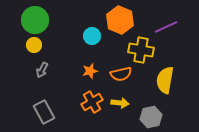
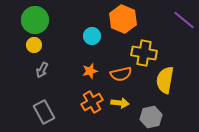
orange hexagon: moved 3 px right, 1 px up
purple line: moved 18 px right, 7 px up; rotated 65 degrees clockwise
yellow cross: moved 3 px right, 3 px down
